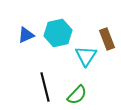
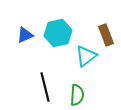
blue triangle: moved 1 px left
brown rectangle: moved 1 px left, 4 px up
cyan triangle: rotated 20 degrees clockwise
green semicircle: rotated 40 degrees counterclockwise
